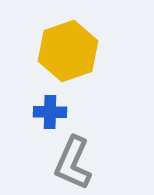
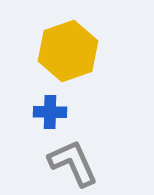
gray L-shape: rotated 132 degrees clockwise
